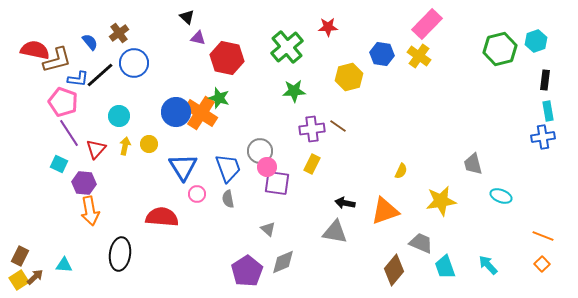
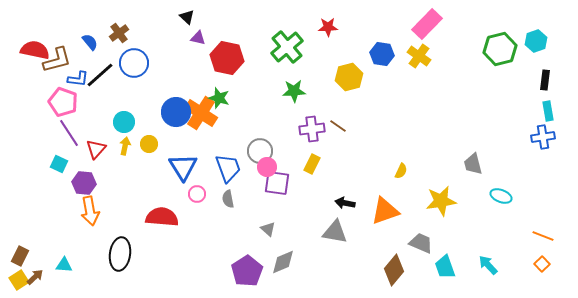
cyan circle at (119, 116): moved 5 px right, 6 px down
